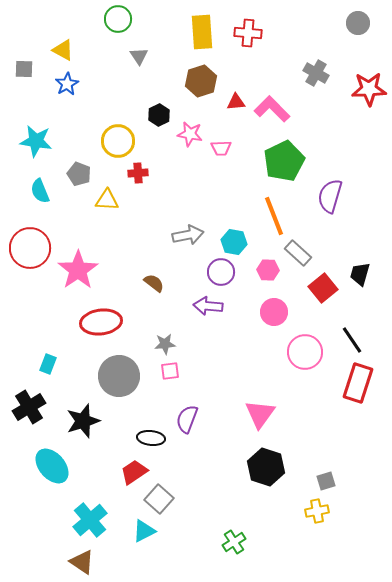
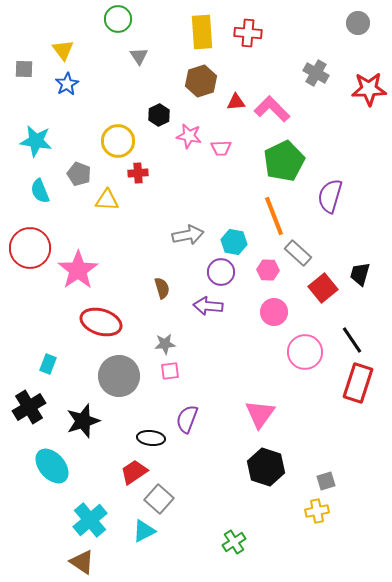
yellow triangle at (63, 50): rotated 25 degrees clockwise
pink star at (190, 134): moved 1 px left, 2 px down
brown semicircle at (154, 283): moved 8 px right, 5 px down; rotated 35 degrees clockwise
red ellipse at (101, 322): rotated 24 degrees clockwise
